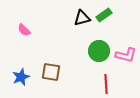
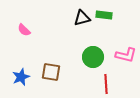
green rectangle: rotated 42 degrees clockwise
green circle: moved 6 px left, 6 px down
